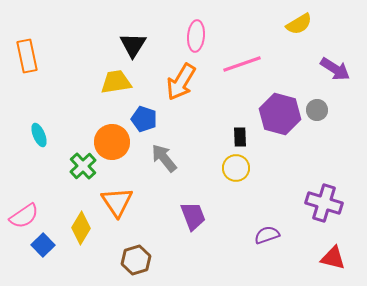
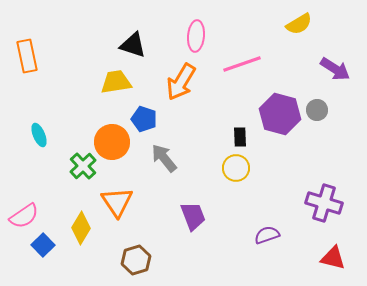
black triangle: rotated 44 degrees counterclockwise
